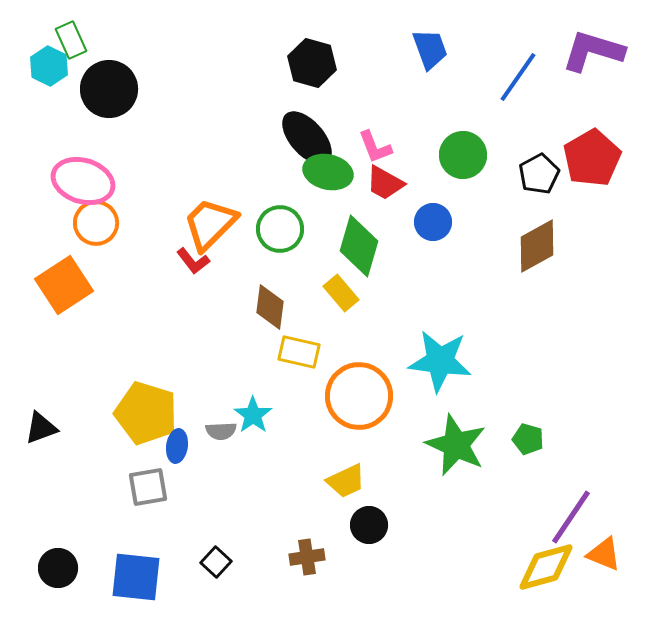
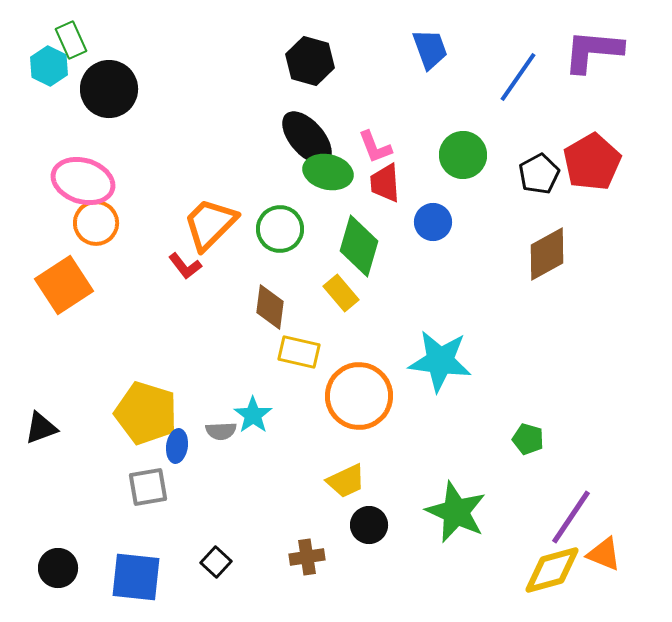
purple L-shape at (593, 51): rotated 12 degrees counterclockwise
black hexagon at (312, 63): moved 2 px left, 2 px up
red pentagon at (592, 158): moved 4 px down
red trapezoid at (385, 183): rotated 57 degrees clockwise
brown diamond at (537, 246): moved 10 px right, 8 px down
red L-shape at (193, 261): moved 8 px left, 5 px down
green star at (456, 445): moved 67 px down
yellow diamond at (546, 567): moved 6 px right, 3 px down
